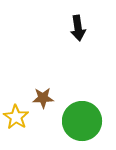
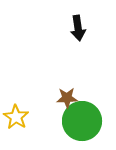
brown star: moved 24 px right
